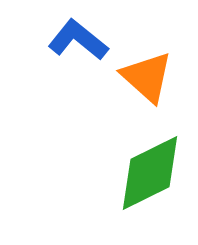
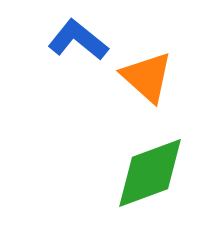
green diamond: rotated 6 degrees clockwise
